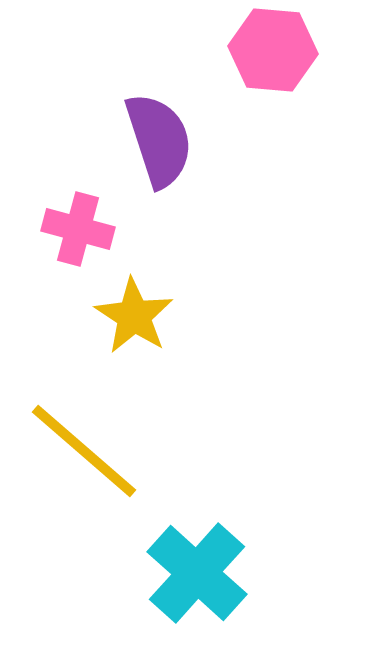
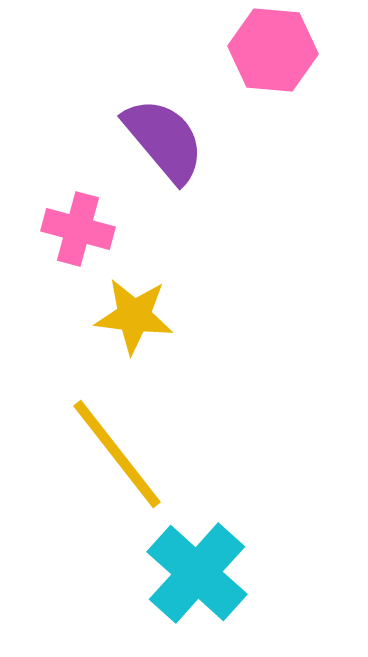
purple semicircle: moved 5 px right; rotated 22 degrees counterclockwise
yellow star: rotated 26 degrees counterclockwise
yellow line: moved 33 px right, 3 px down; rotated 11 degrees clockwise
